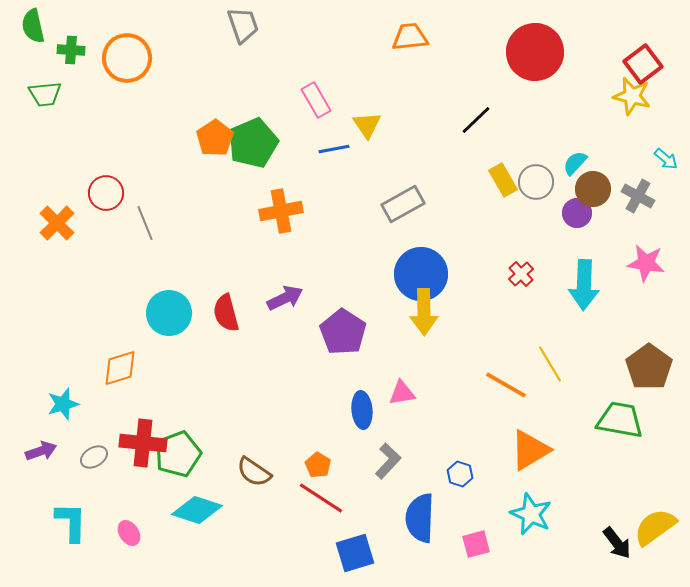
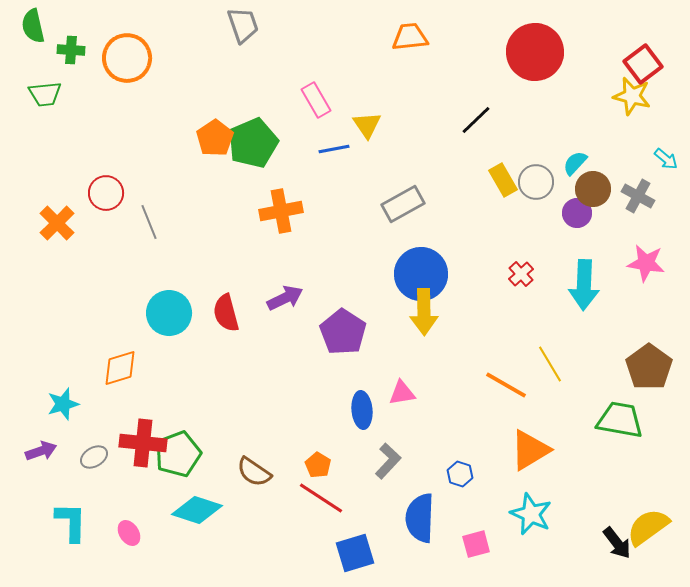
gray line at (145, 223): moved 4 px right, 1 px up
yellow semicircle at (655, 527): moved 7 px left
